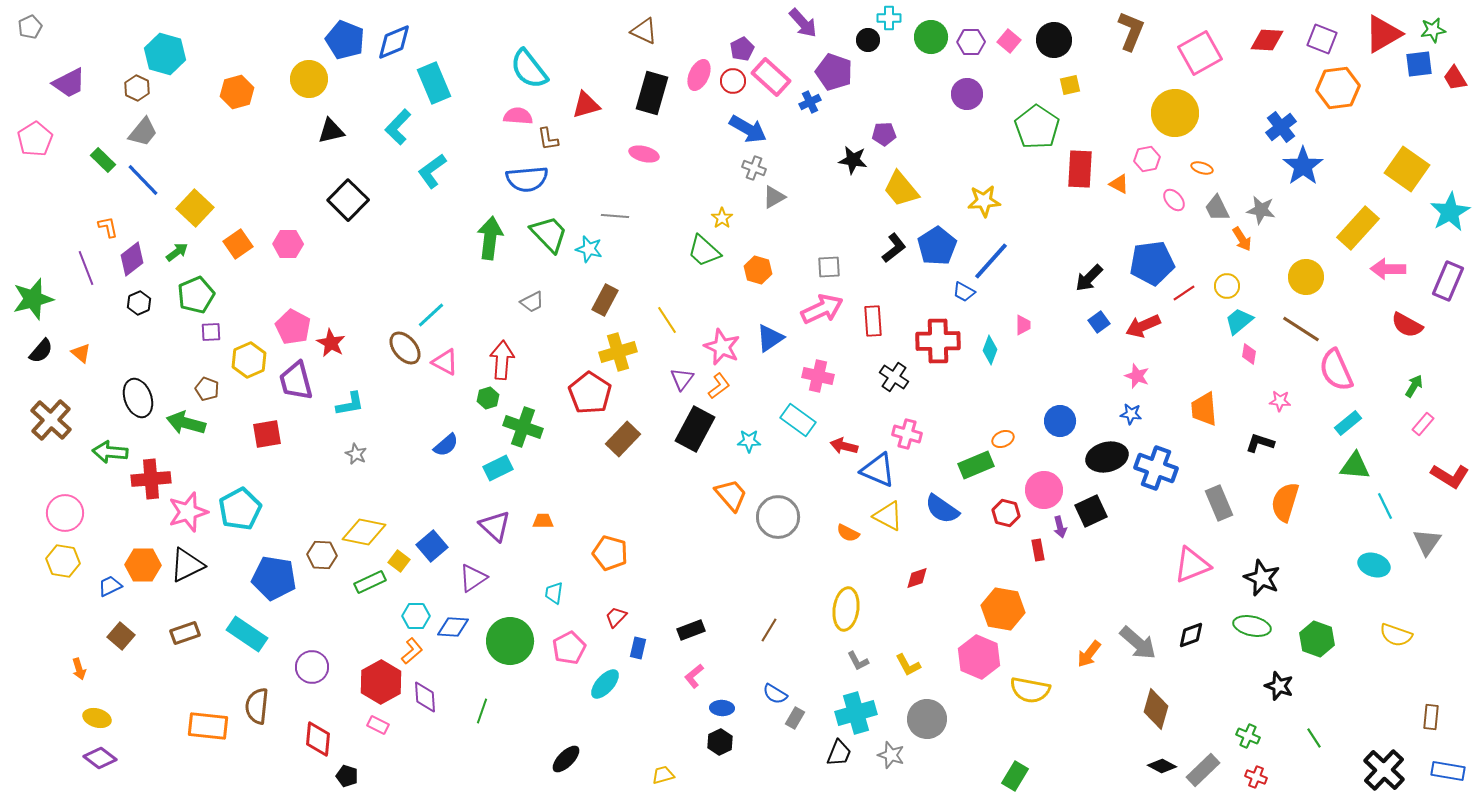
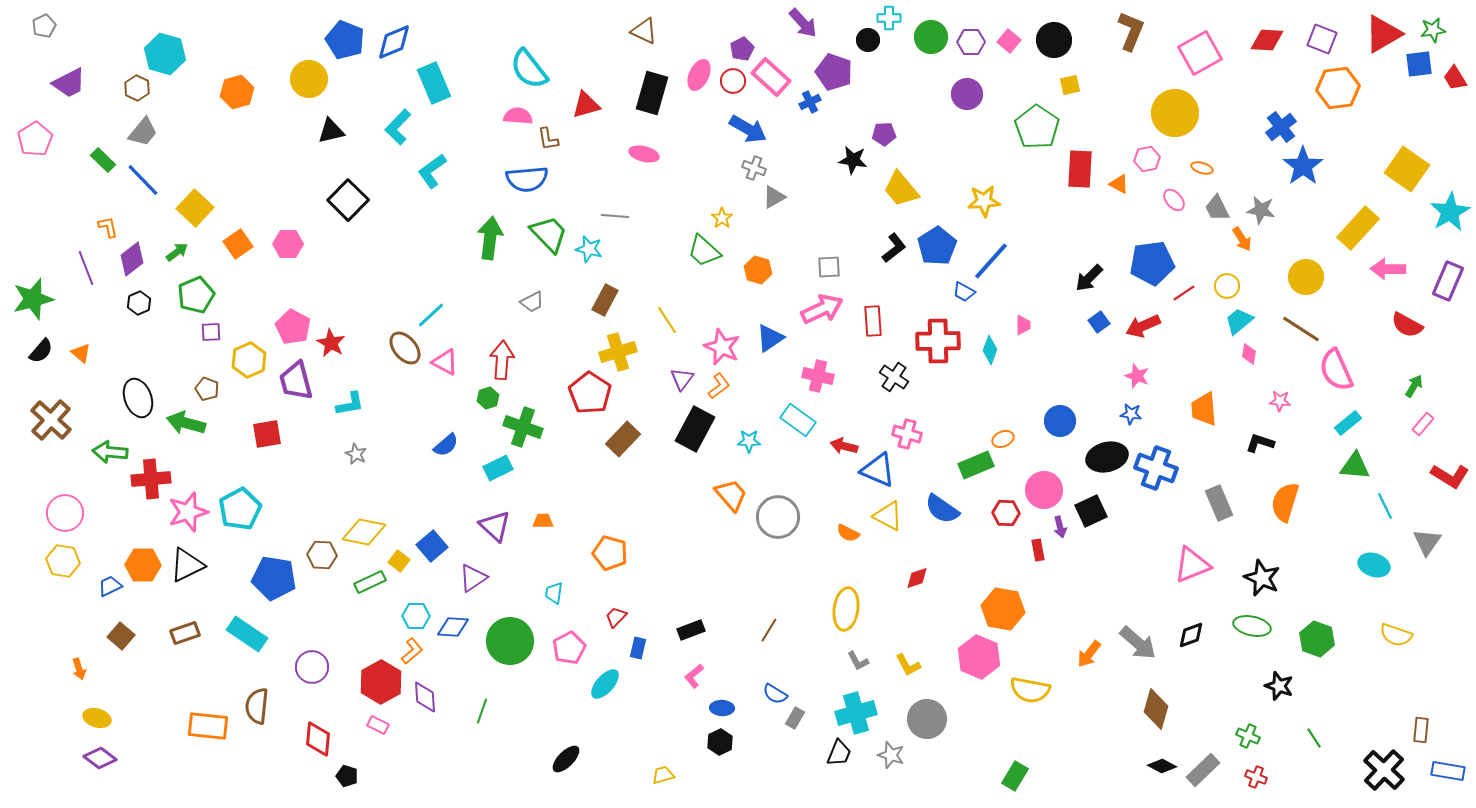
gray pentagon at (30, 27): moved 14 px right, 1 px up
red hexagon at (1006, 513): rotated 12 degrees counterclockwise
brown rectangle at (1431, 717): moved 10 px left, 13 px down
